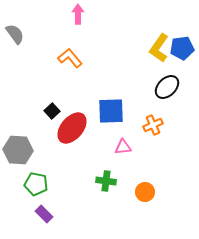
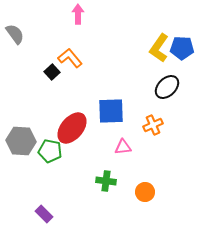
blue pentagon: rotated 10 degrees clockwise
black square: moved 39 px up
gray hexagon: moved 3 px right, 9 px up
green pentagon: moved 14 px right, 33 px up
